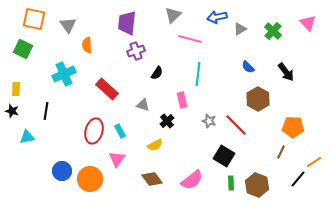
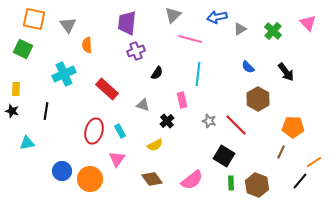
cyan triangle at (27, 137): moved 6 px down
black line at (298, 179): moved 2 px right, 2 px down
